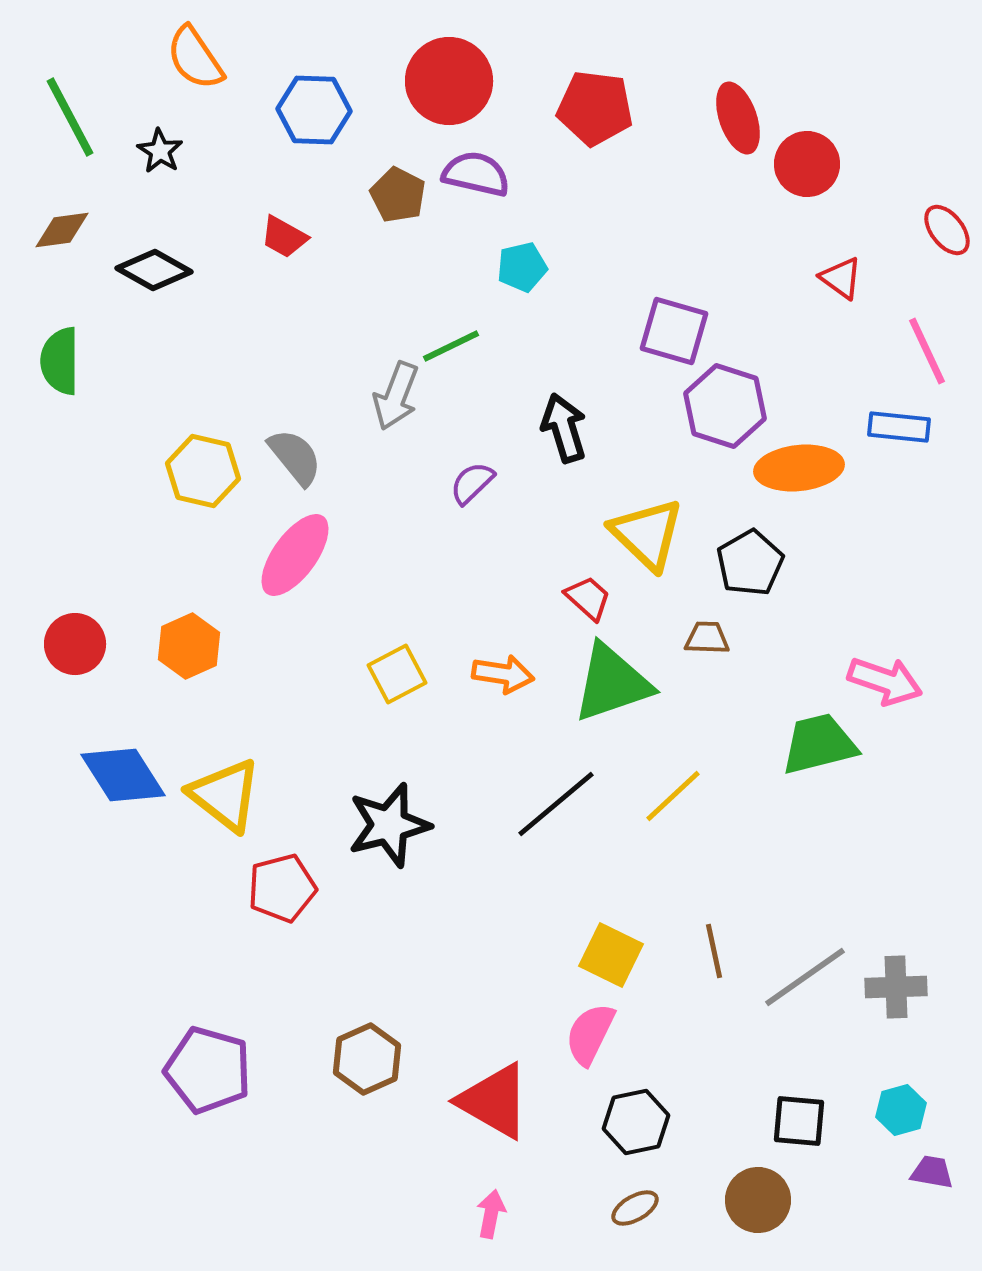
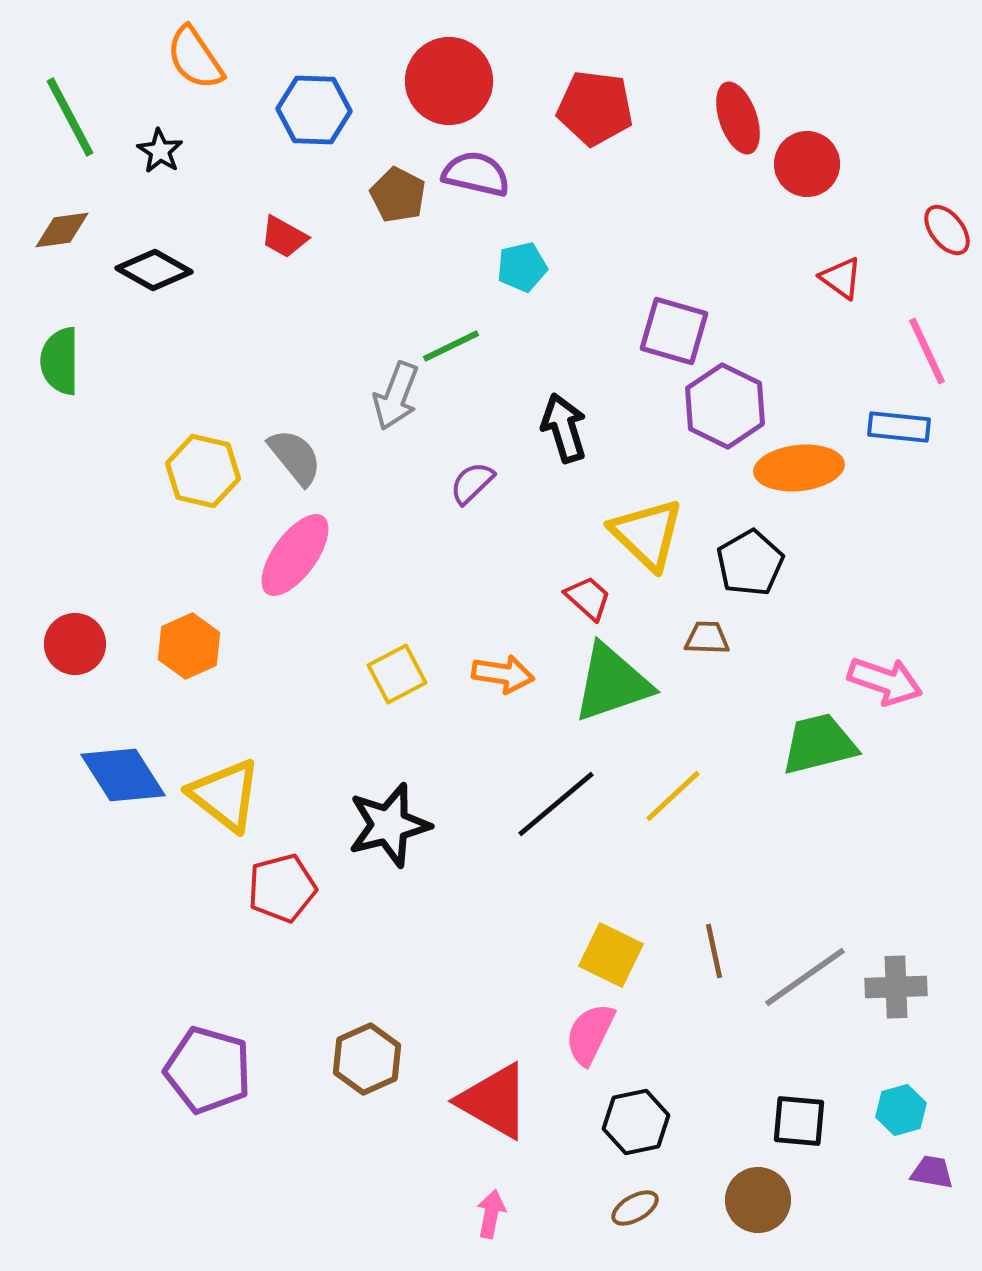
purple hexagon at (725, 406): rotated 8 degrees clockwise
